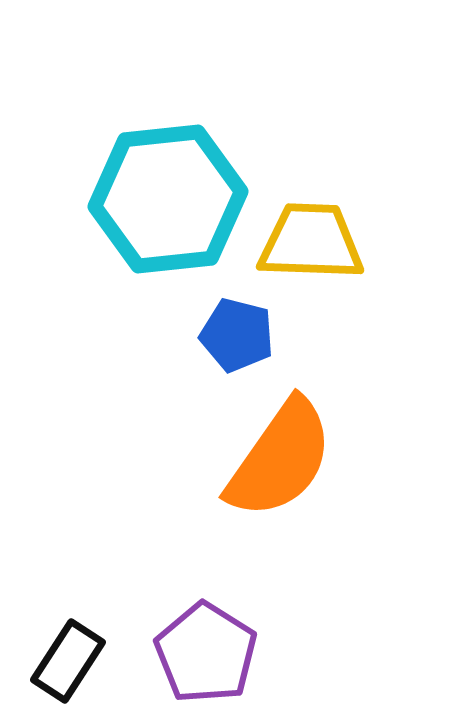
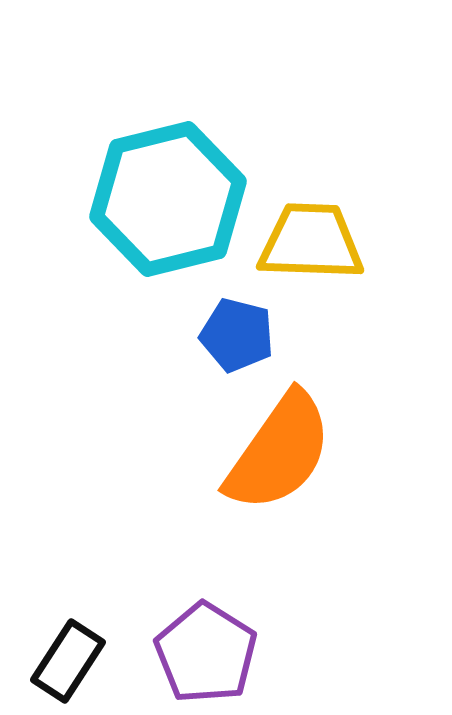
cyan hexagon: rotated 8 degrees counterclockwise
orange semicircle: moved 1 px left, 7 px up
